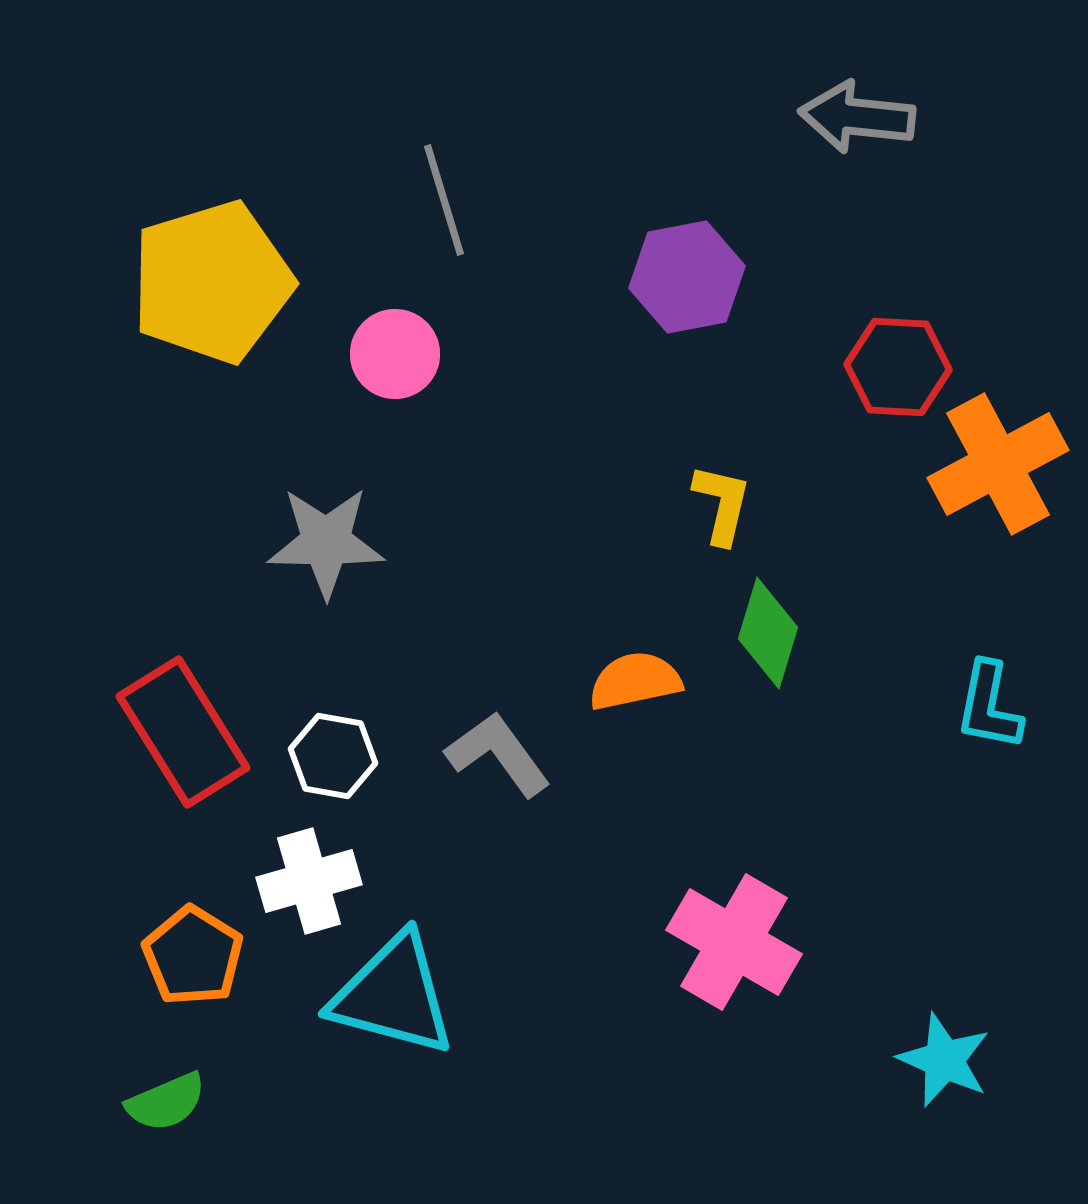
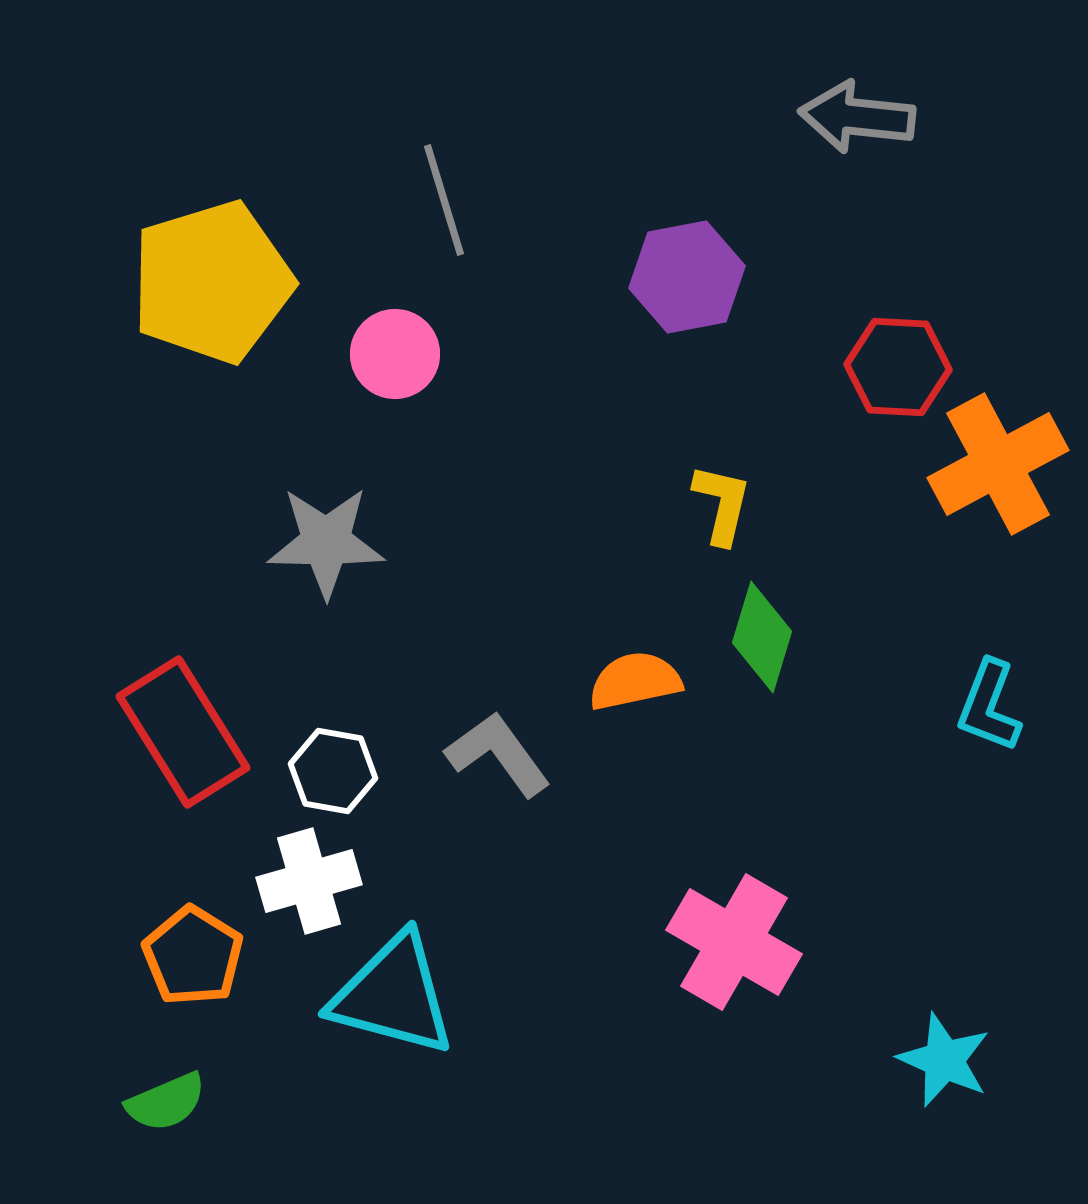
green diamond: moved 6 px left, 4 px down
cyan L-shape: rotated 10 degrees clockwise
white hexagon: moved 15 px down
